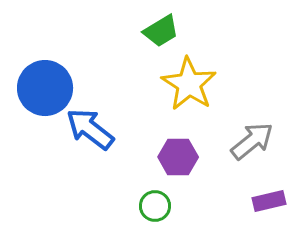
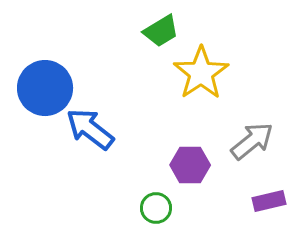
yellow star: moved 12 px right, 11 px up; rotated 6 degrees clockwise
purple hexagon: moved 12 px right, 8 px down
green circle: moved 1 px right, 2 px down
